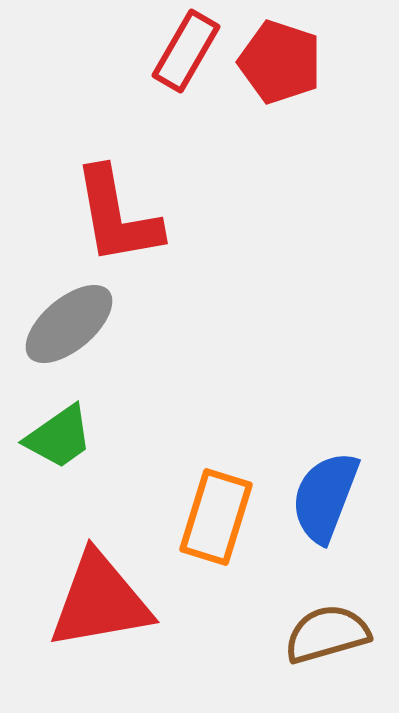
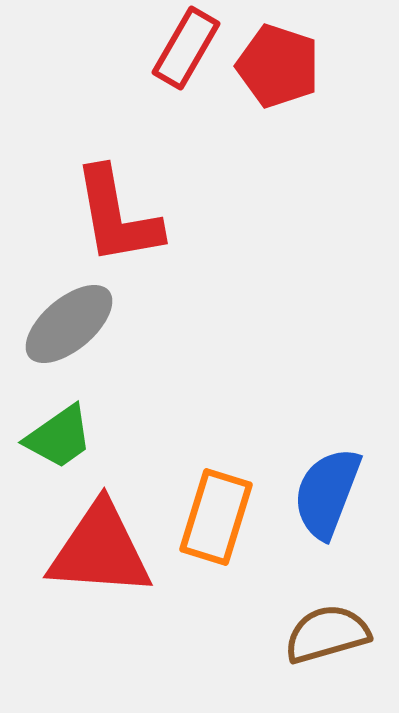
red rectangle: moved 3 px up
red pentagon: moved 2 px left, 4 px down
blue semicircle: moved 2 px right, 4 px up
red triangle: moved 51 px up; rotated 14 degrees clockwise
